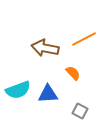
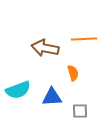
orange line: rotated 25 degrees clockwise
orange semicircle: rotated 28 degrees clockwise
blue triangle: moved 4 px right, 3 px down
gray square: rotated 28 degrees counterclockwise
